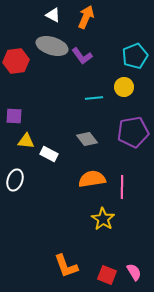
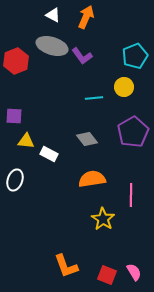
red hexagon: rotated 15 degrees counterclockwise
purple pentagon: rotated 20 degrees counterclockwise
pink line: moved 9 px right, 8 px down
